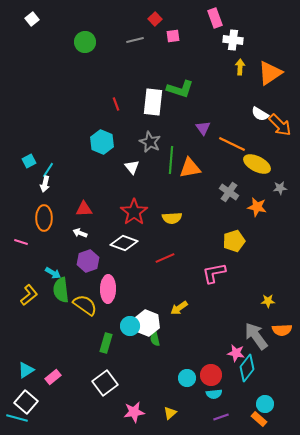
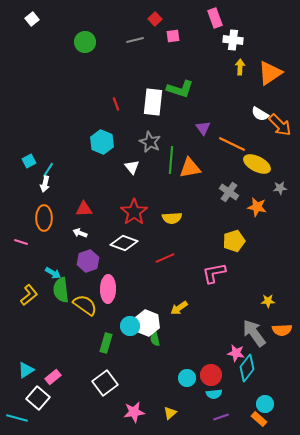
gray arrow at (256, 336): moved 2 px left, 3 px up
white square at (26, 402): moved 12 px right, 4 px up
